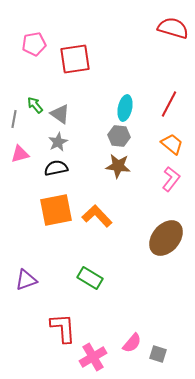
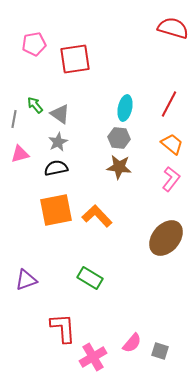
gray hexagon: moved 2 px down
brown star: moved 1 px right, 1 px down
gray square: moved 2 px right, 3 px up
